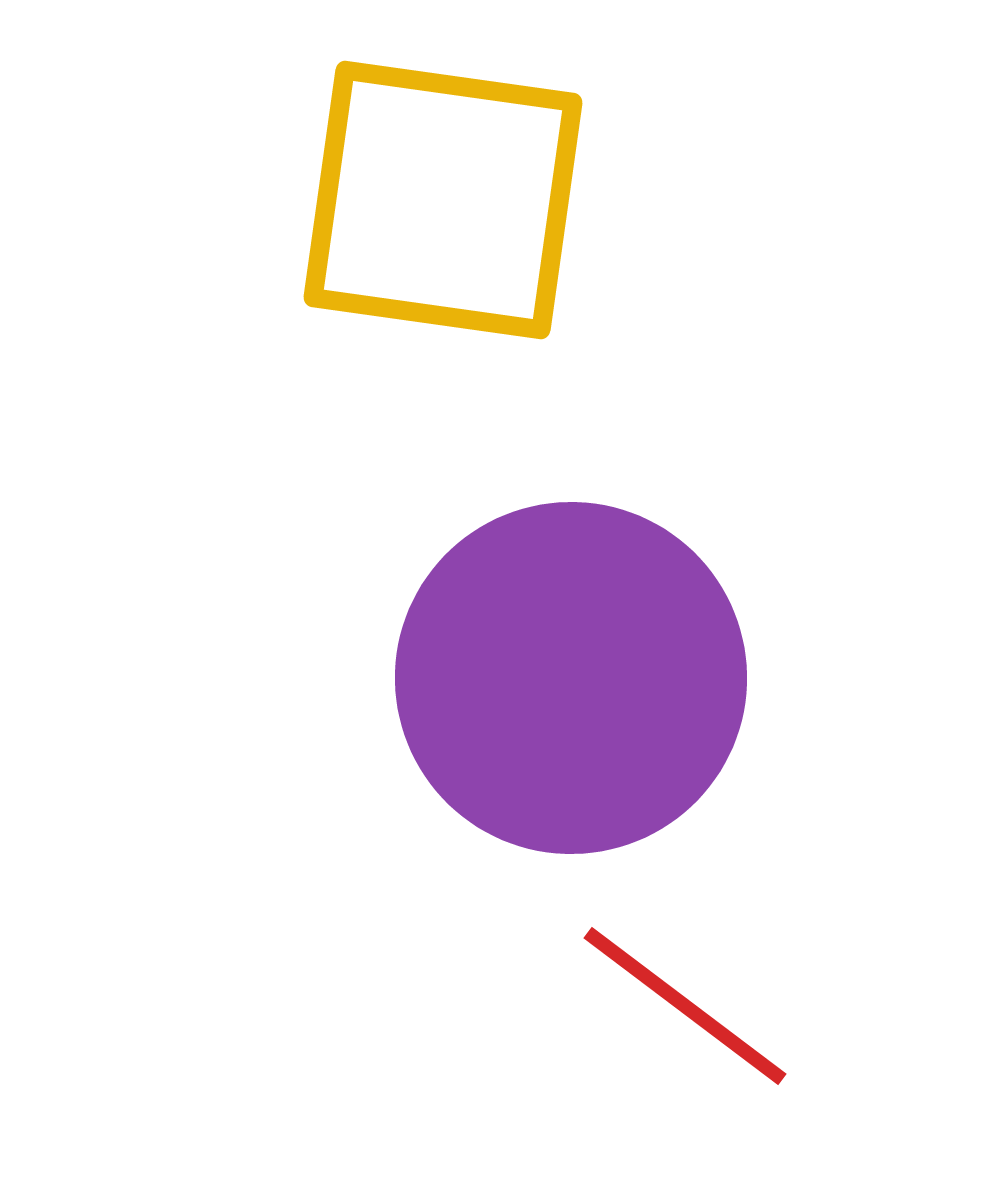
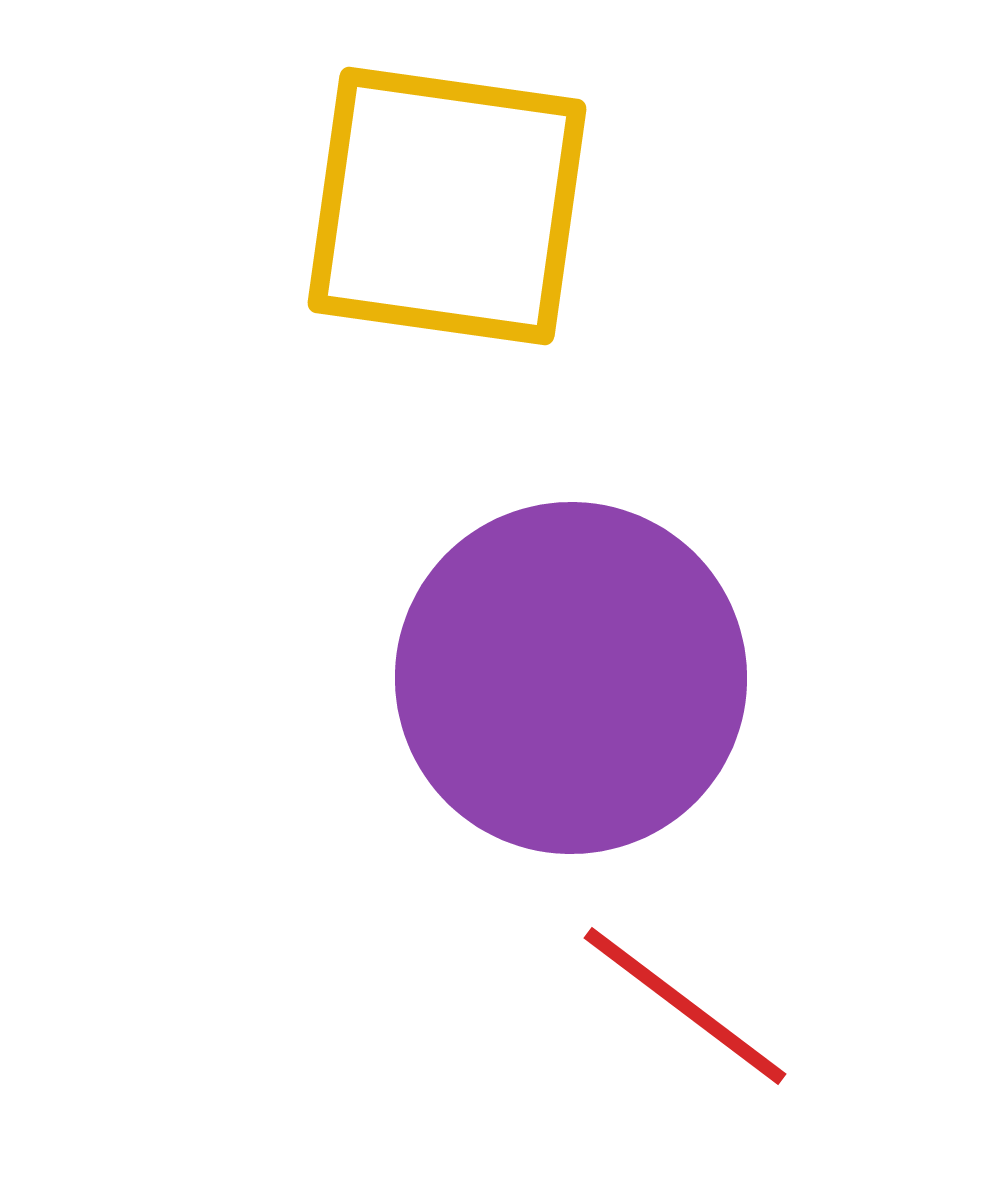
yellow square: moved 4 px right, 6 px down
